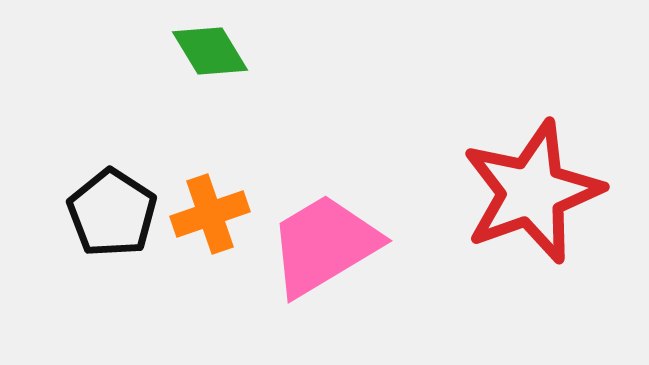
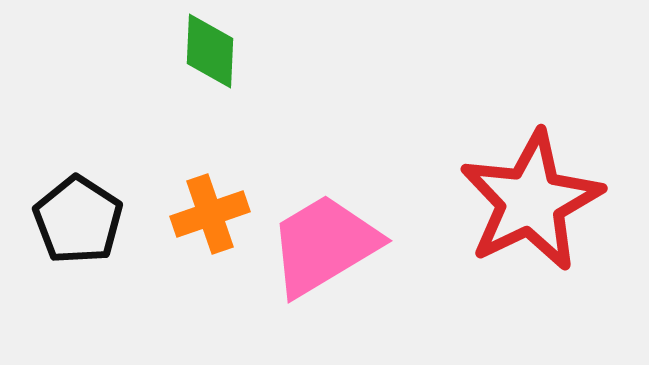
green diamond: rotated 34 degrees clockwise
red star: moved 1 px left, 9 px down; rotated 6 degrees counterclockwise
black pentagon: moved 34 px left, 7 px down
